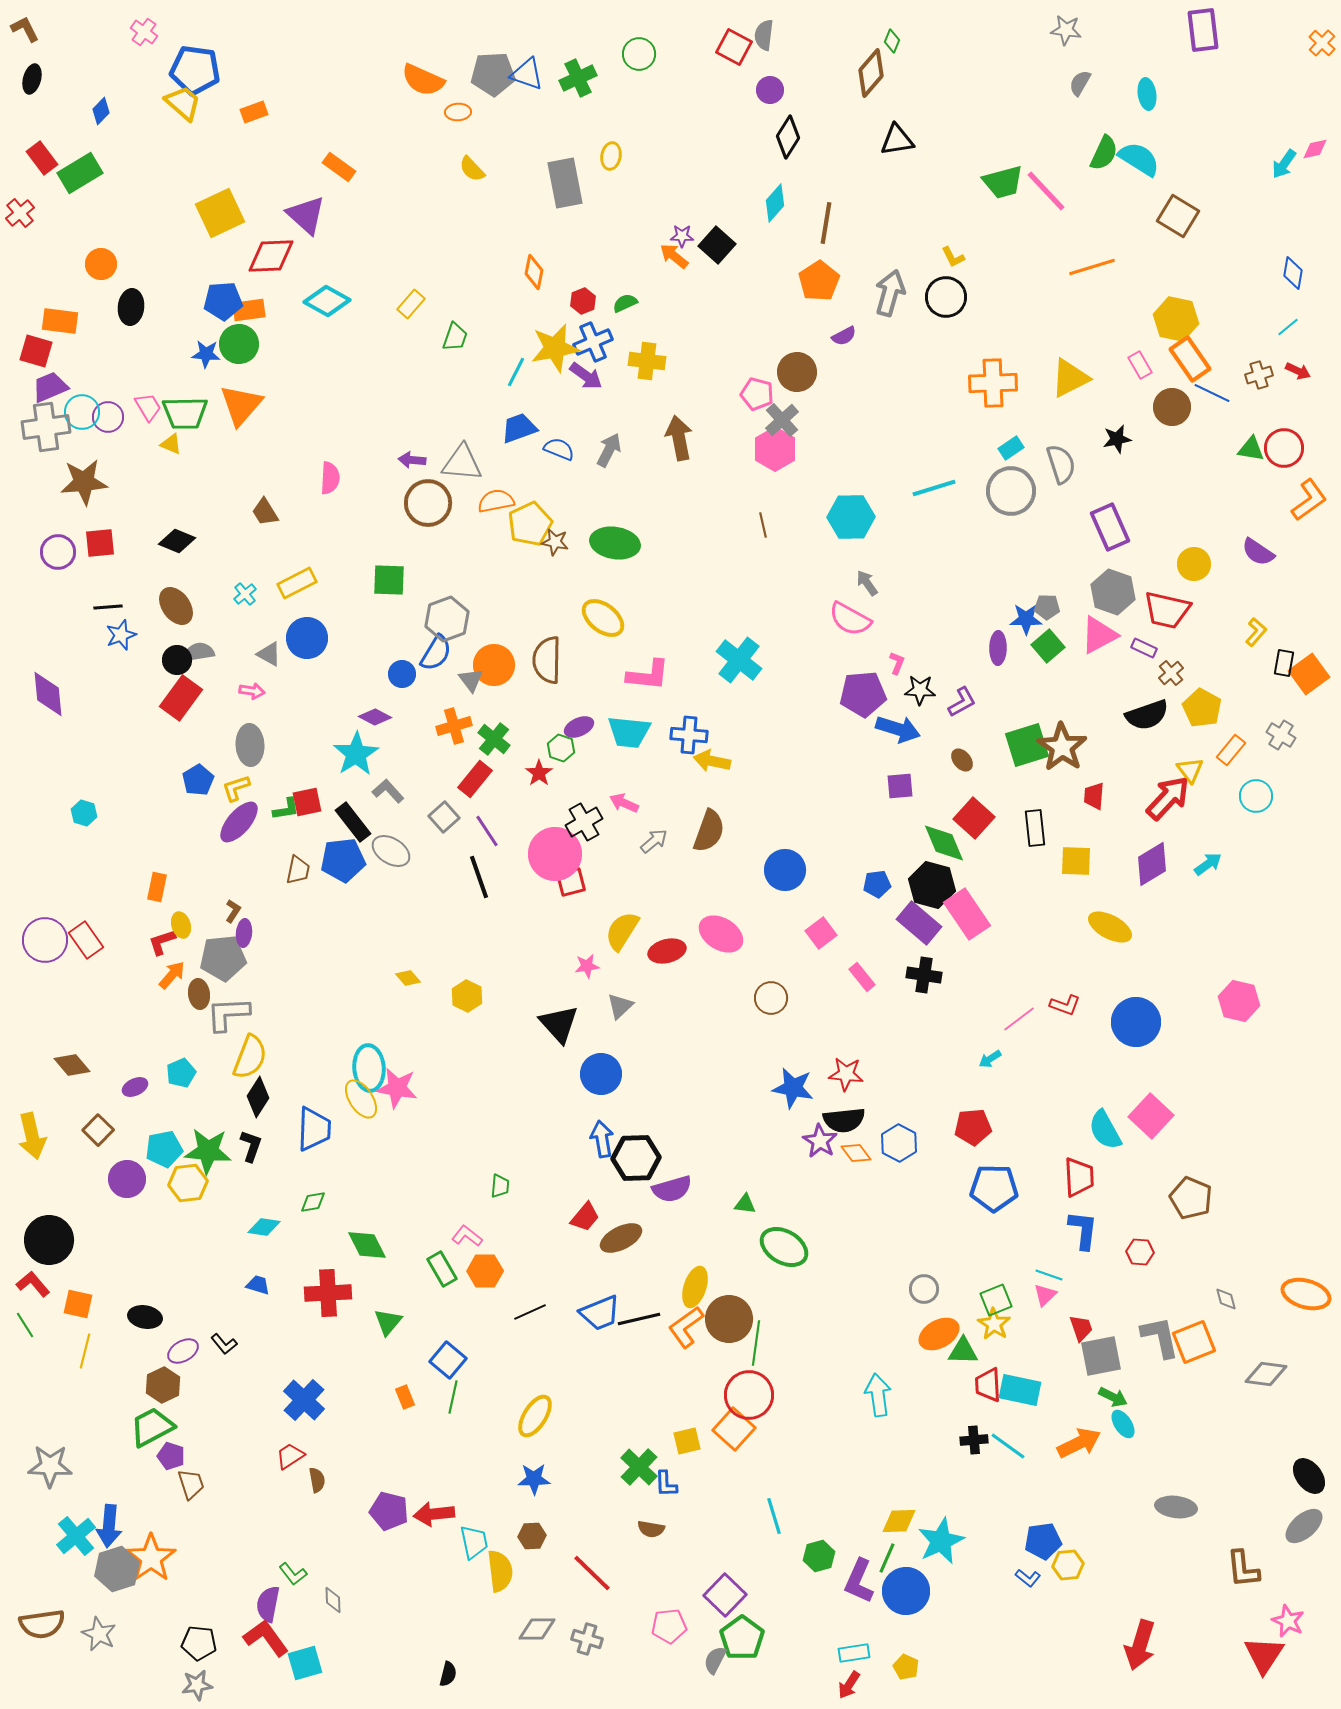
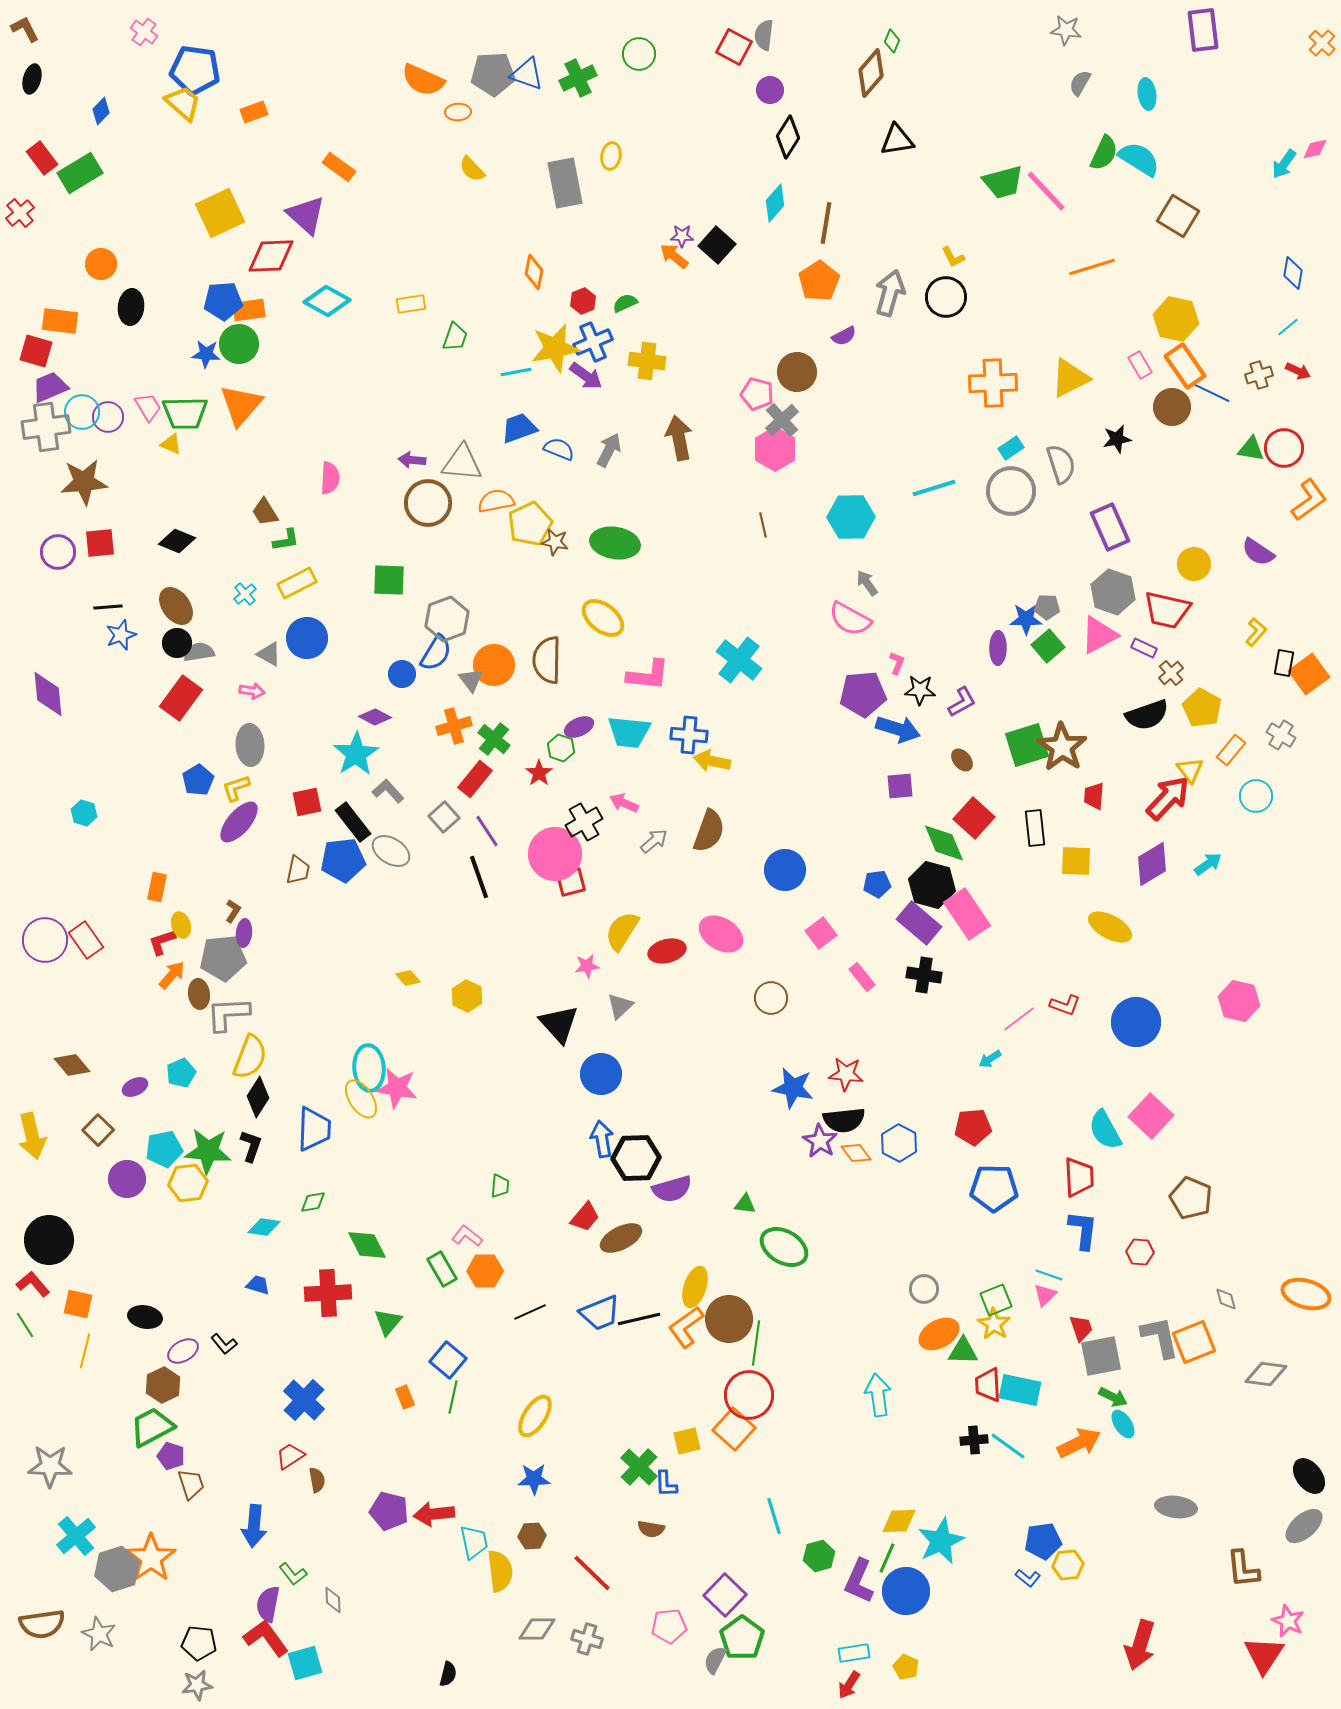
yellow rectangle at (411, 304): rotated 40 degrees clockwise
orange rectangle at (1190, 359): moved 5 px left, 7 px down
cyan line at (516, 372): rotated 52 degrees clockwise
black circle at (177, 660): moved 17 px up
green L-shape at (286, 809): moved 269 px up
blue arrow at (109, 1526): moved 145 px right
